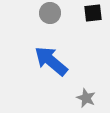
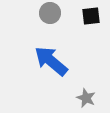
black square: moved 2 px left, 3 px down
